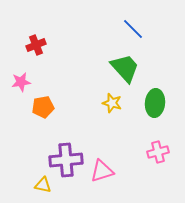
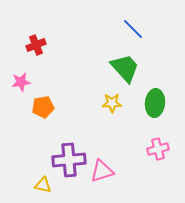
yellow star: rotated 18 degrees counterclockwise
pink cross: moved 3 px up
purple cross: moved 3 px right
